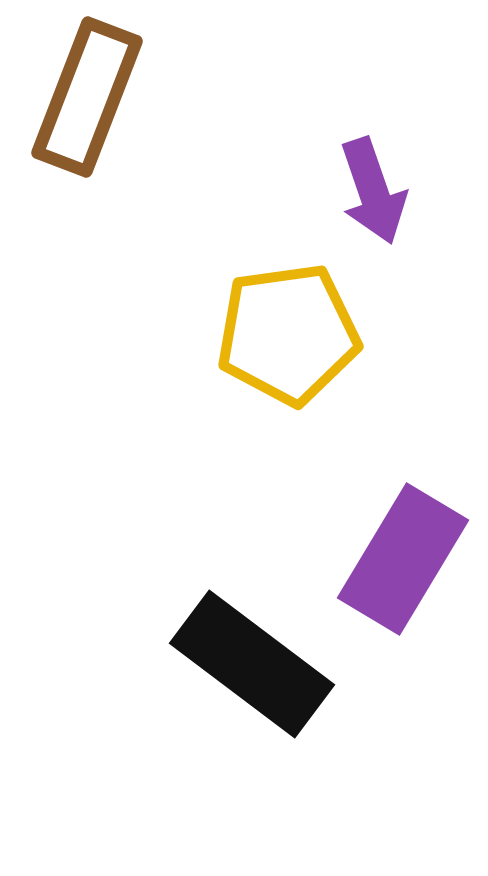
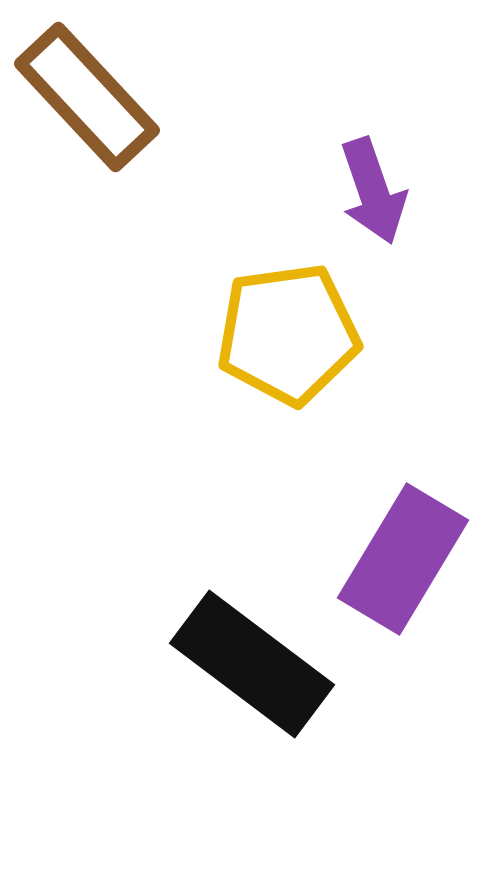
brown rectangle: rotated 64 degrees counterclockwise
